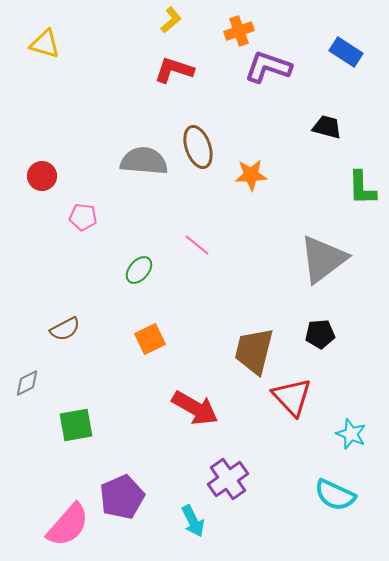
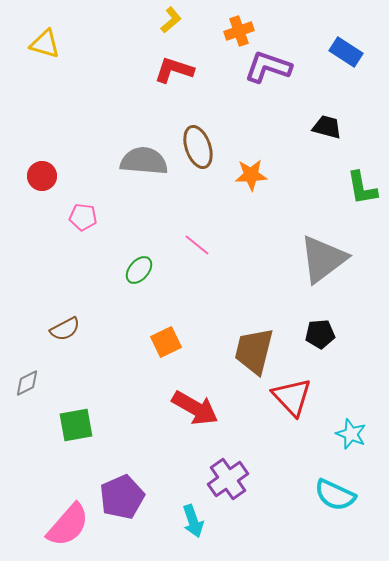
green L-shape: rotated 9 degrees counterclockwise
orange square: moved 16 px right, 3 px down
cyan arrow: rotated 8 degrees clockwise
